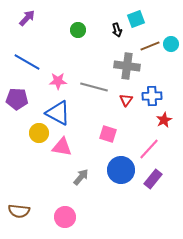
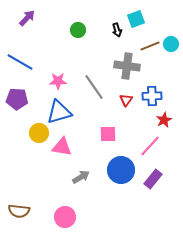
blue line: moved 7 px left
gray line: rotated 40 degrees clockwise
blue triangle: moved 1 px right, 1 px up; rotated 44 degrees counterclockwise
pink square: rotated 18 degrees counterclockwise
pink line: moved 1 px right, 3 px up
gray arrow: rotated 18 degrees clockwise
